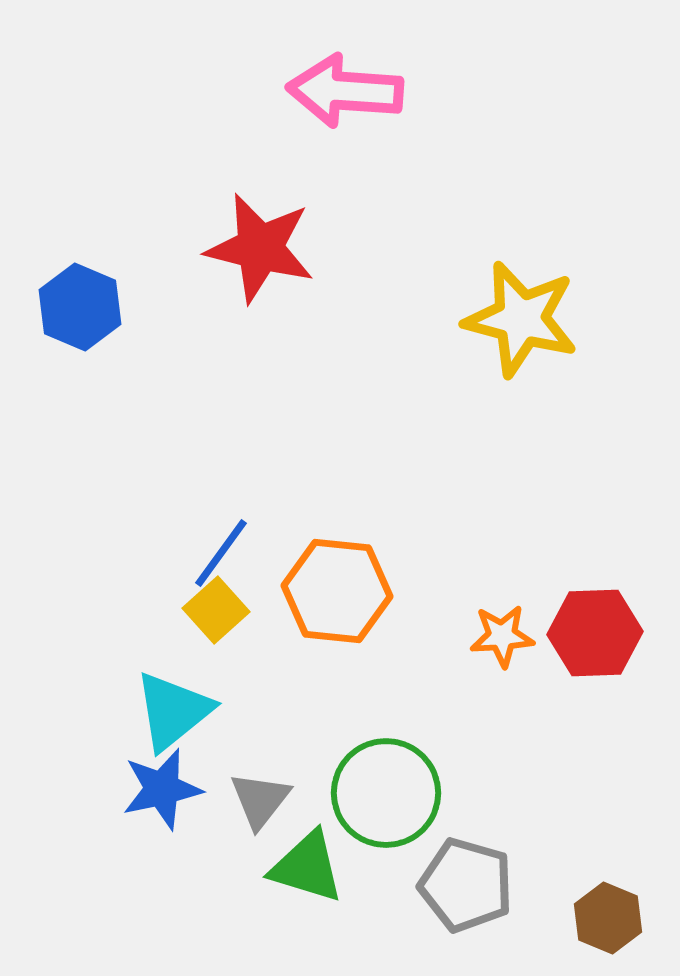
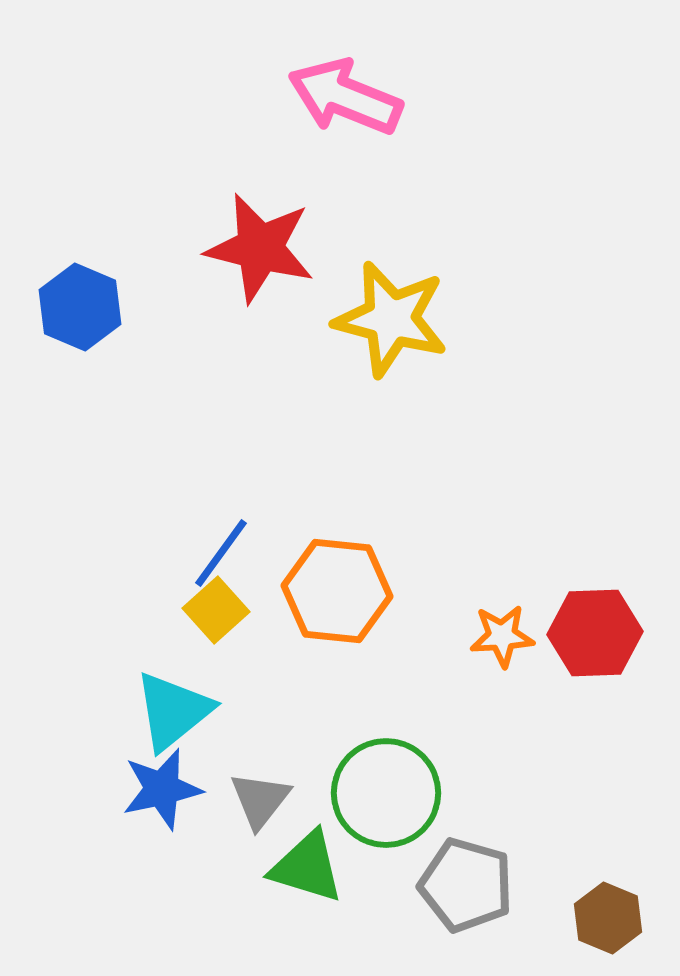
pink arrow: moved 6 px down; rotated 18 degrees clockwise
yellow star: moved 130 px left
